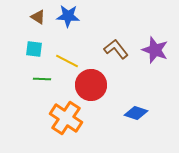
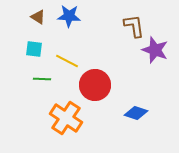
blue star: moved 1 px right
brown L-shape: moved 18 px right, 23 px up; rotated 30 degrees clockwise
red circle: moved 4 px right
